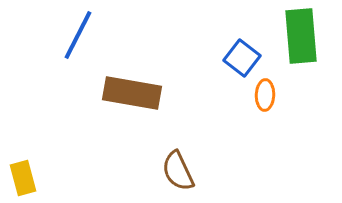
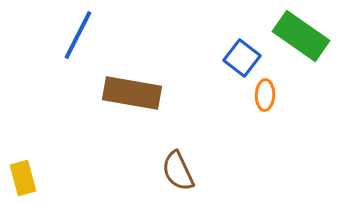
green rectangle: rotated 50 degrees counterclockwise
